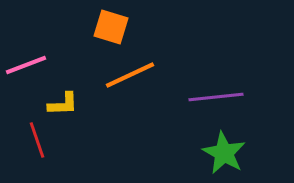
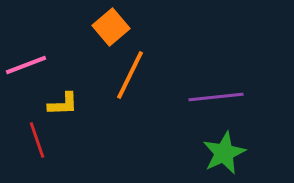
orange square: rotated 33 degrees clockwise
orange line: rotated 39 degrees counterclockwise
green star: rotated 18 degrees clockwise
